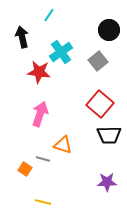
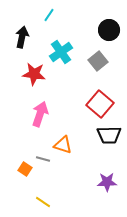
black arrow: rotated 25 degrees clockwise
red star: moved 5 px left, 2 px down
yellow line: rotated 21 degrees clockwise
